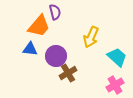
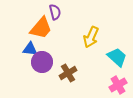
orange trapezoid: moved 2 px right, 2 px down
purple circle: moved 14 px left, 6 px down
pink cross: moved 3 px right
